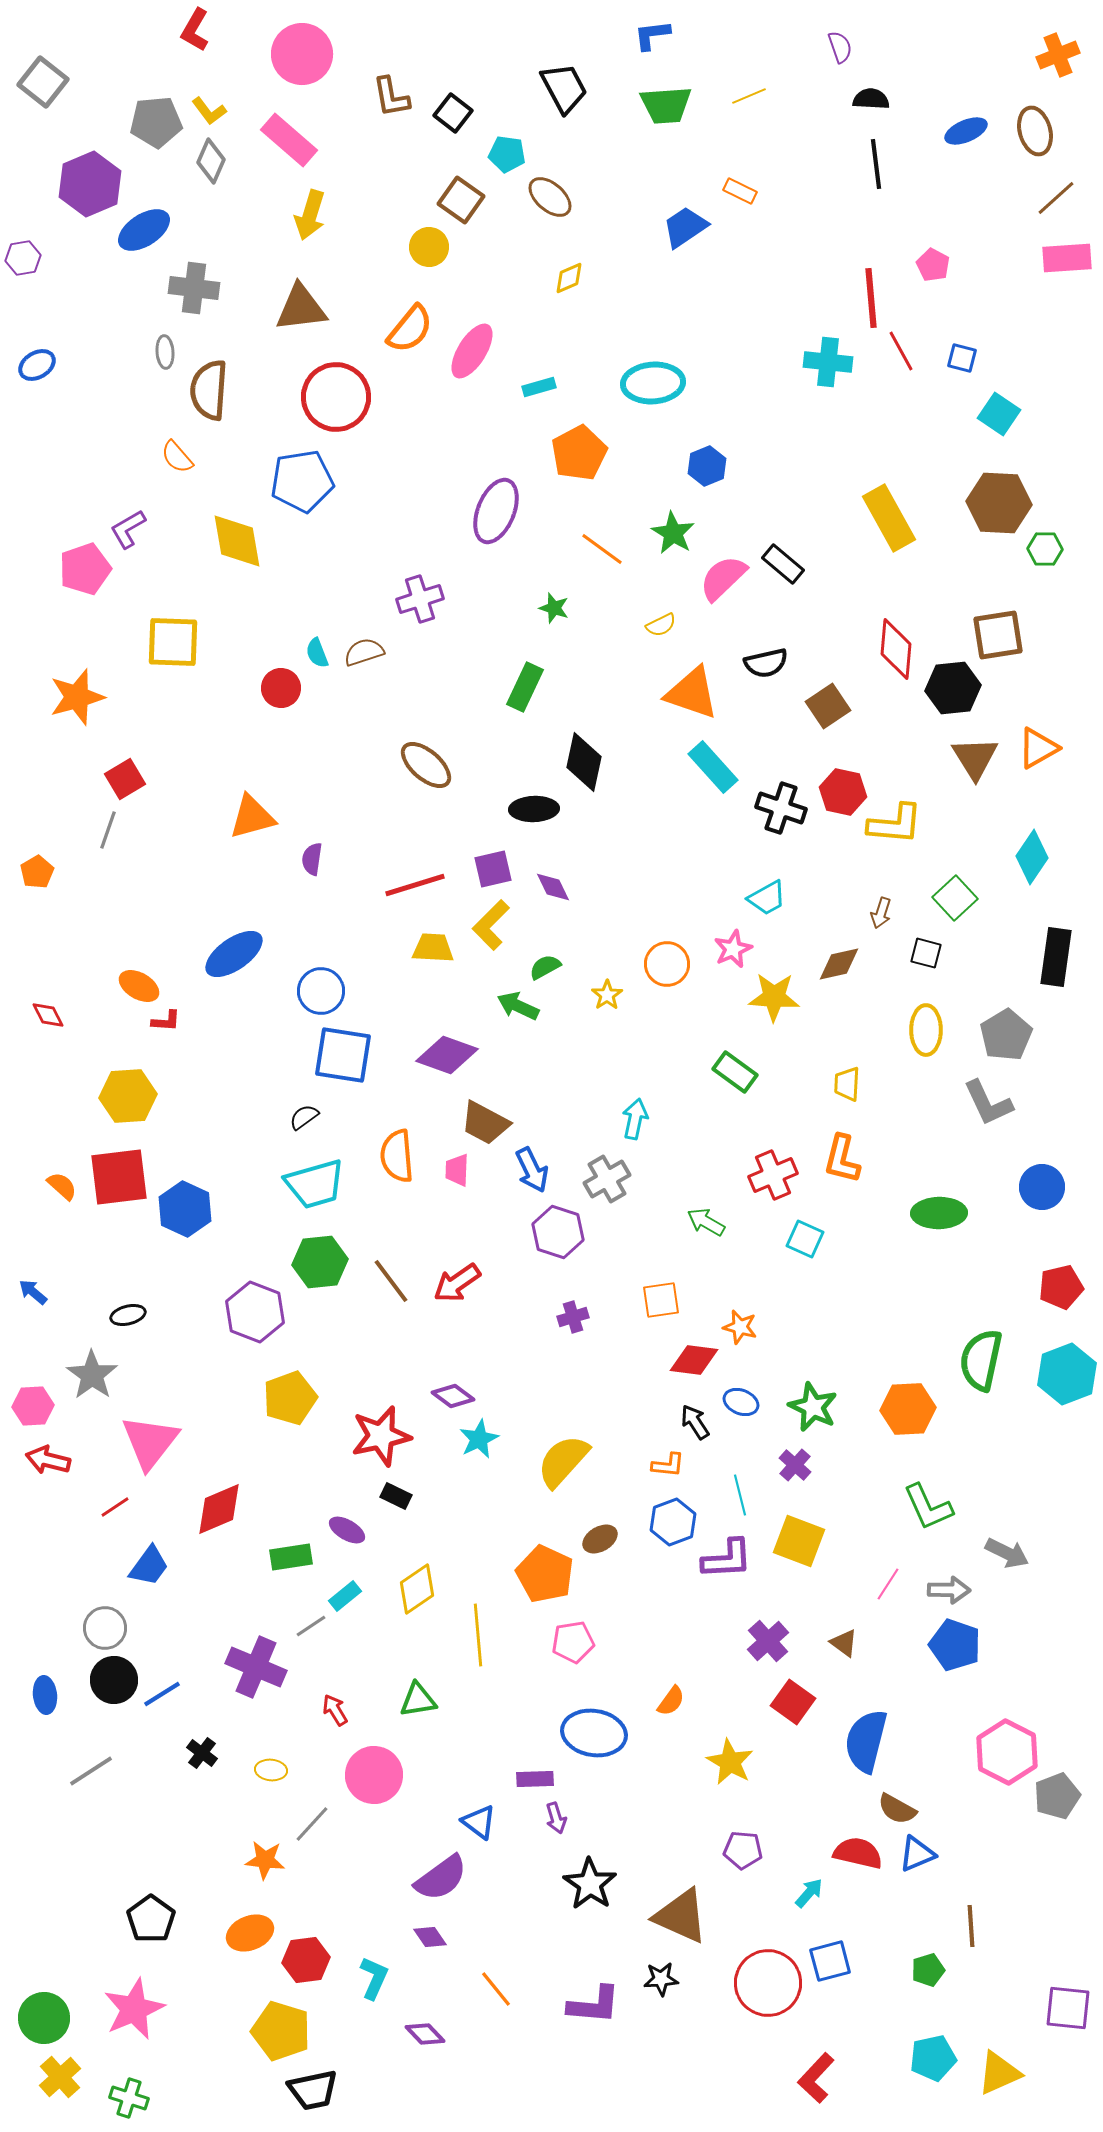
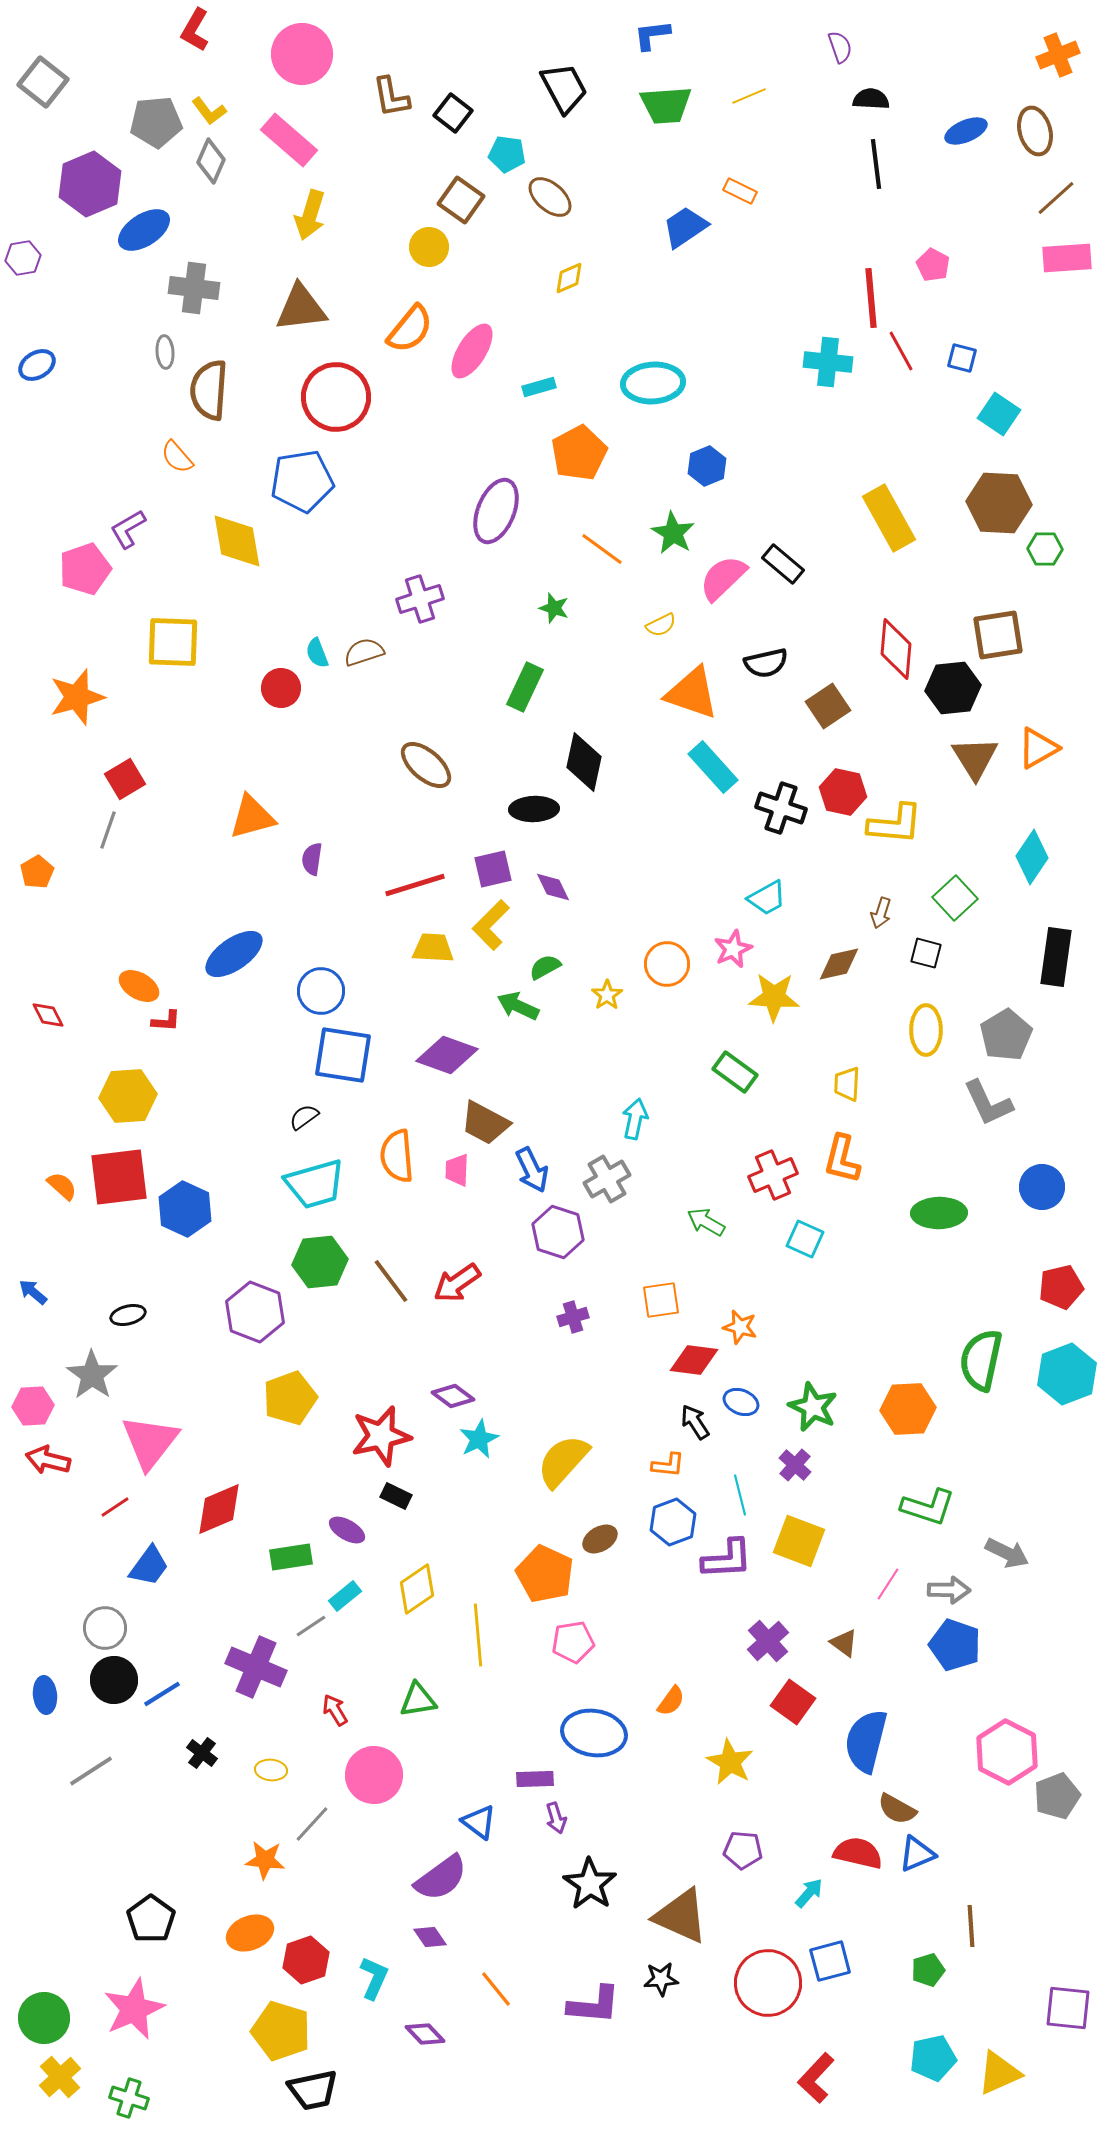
green L-shape at (928, 1507): rotated 48 degrees counterclockwise
red hexagon at (306, 1960): rotated 12 degrees counterclockwise
